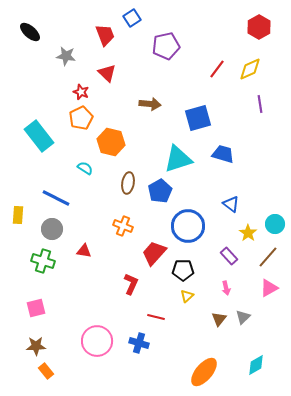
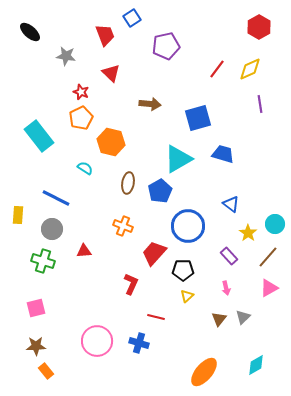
red triangle at (107, 73): moved 4 px right
cyan triangle at (178, 159): rotated 12 degrees counterclockwise
red triangle at (84, 251): rotated 14 degrees counterclockwise
